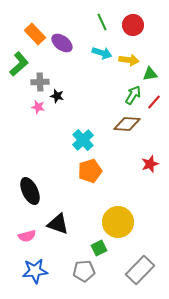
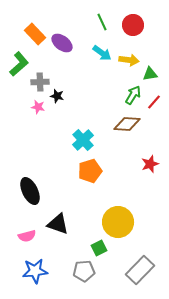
cyan arrow: rotated 18 degrees clockwise
